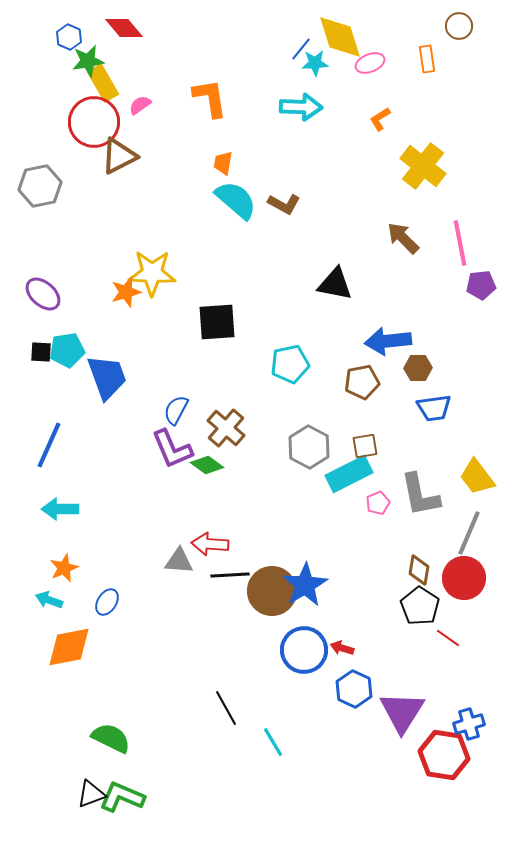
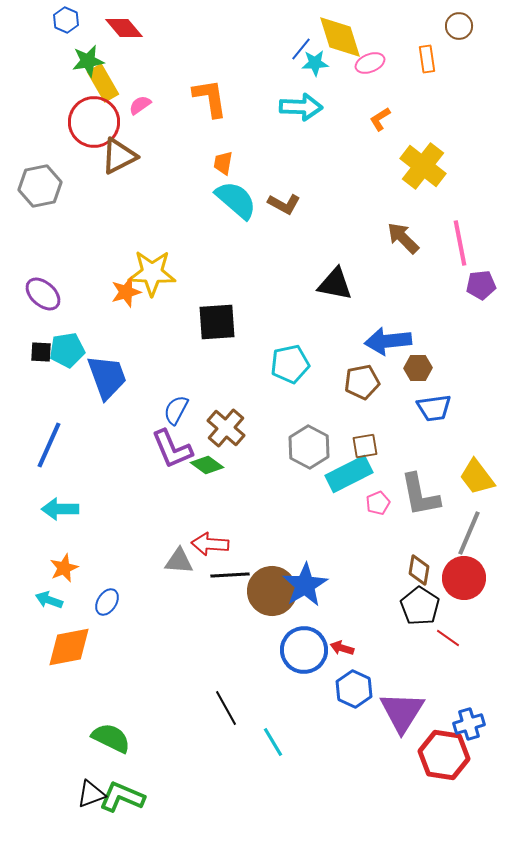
blue hexagon at (69, 37): moved 3 px left, 17 px up
